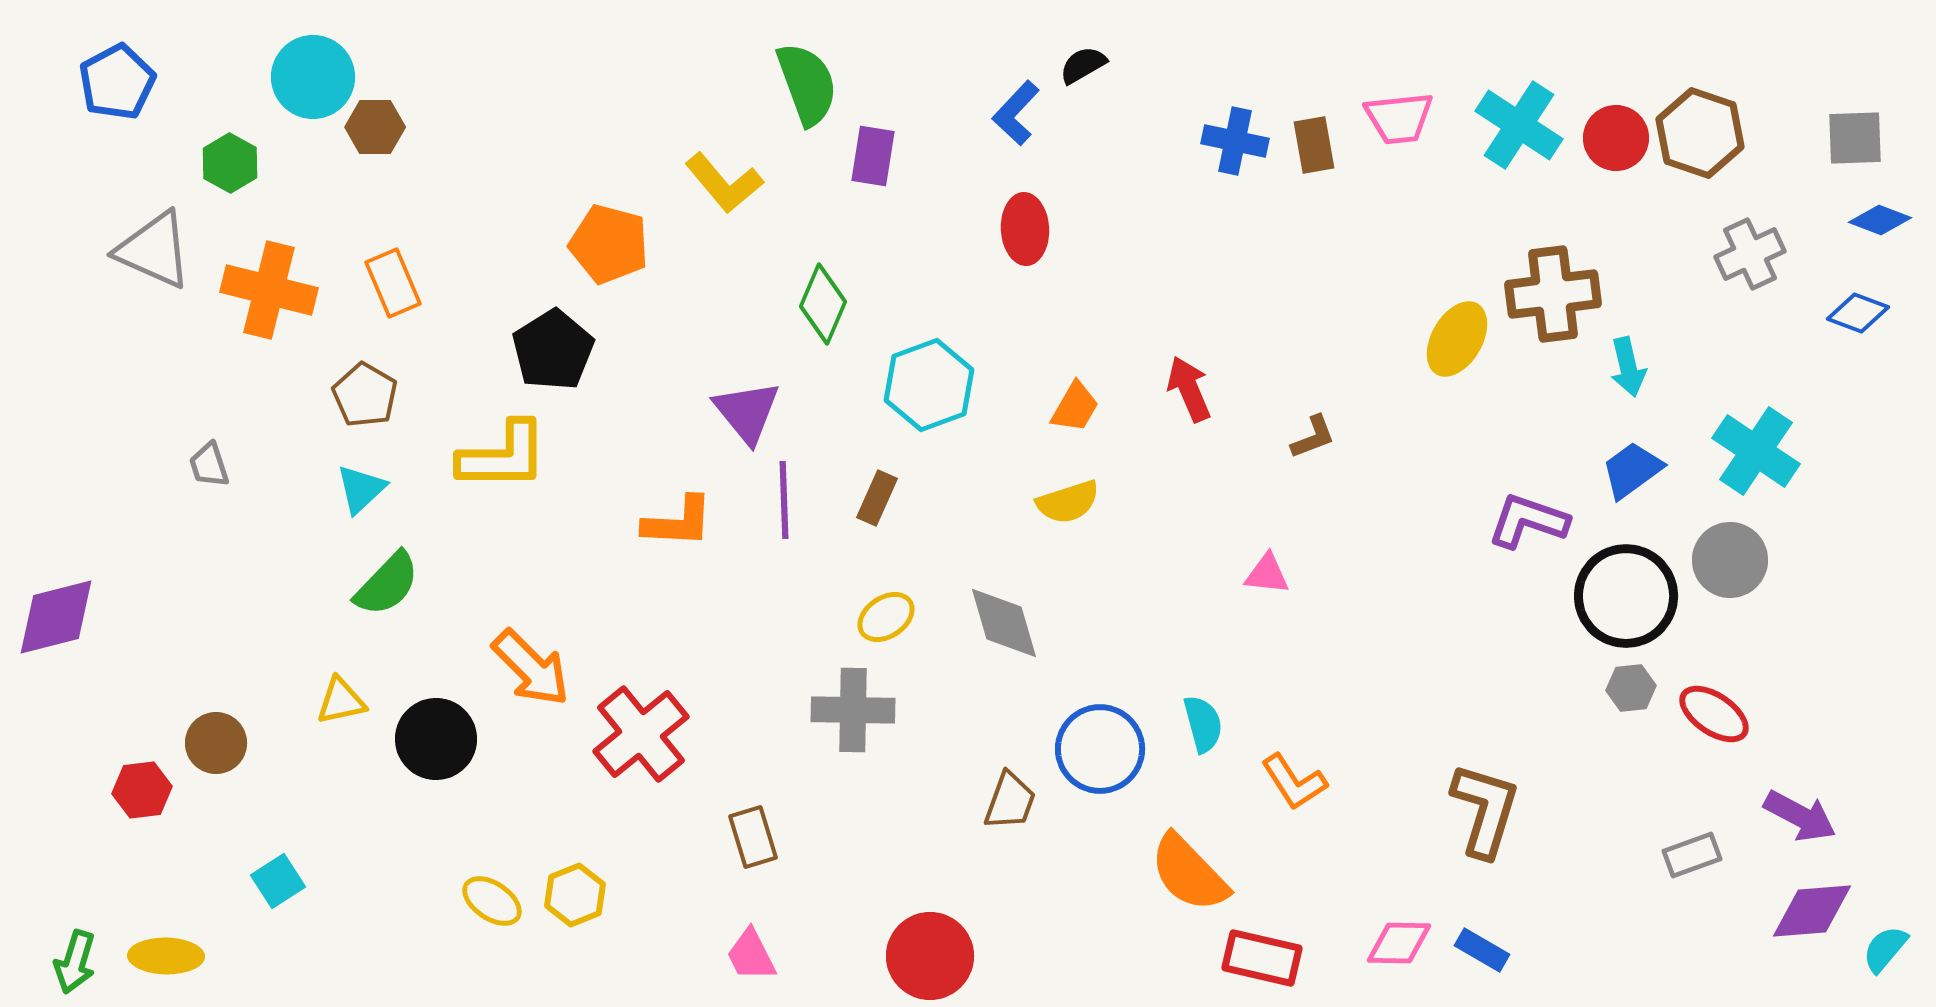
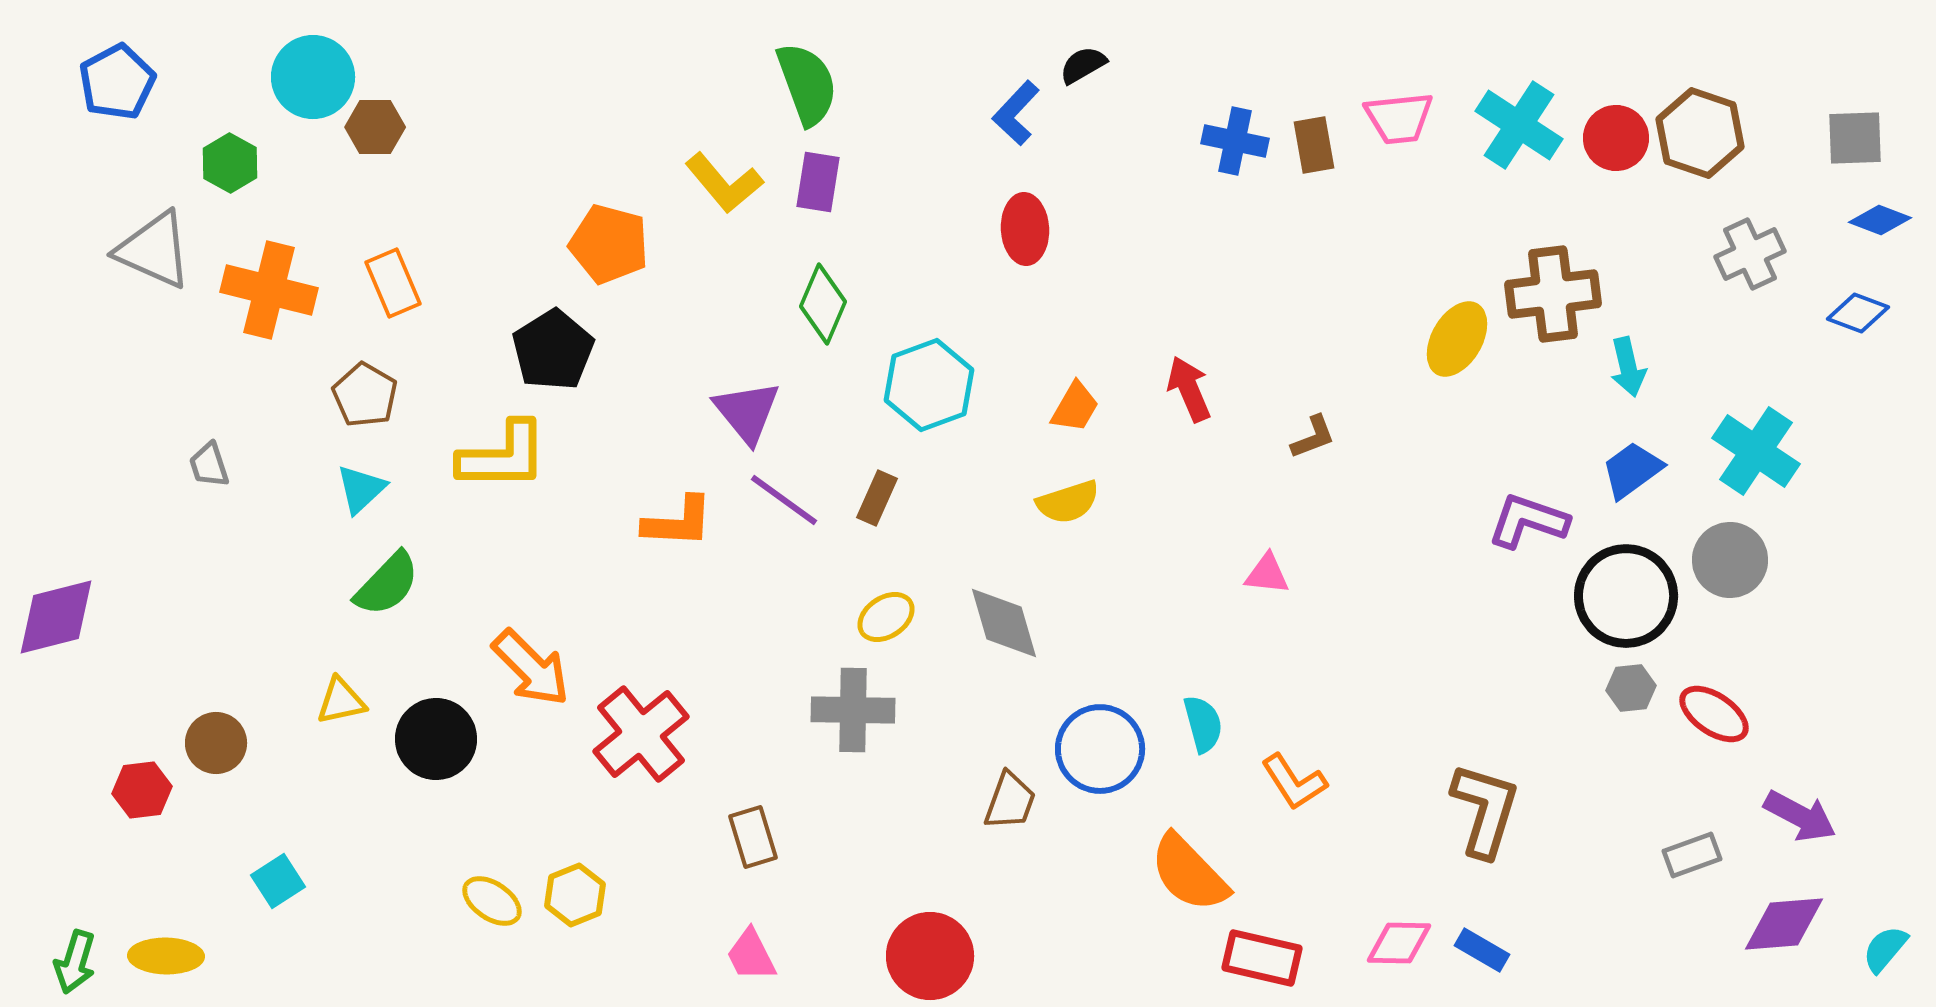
purple rectangle at (873, 156): moved 55 px left, 26 px down
purple line at (784, 500): rotated 52 degrees counterclockwise
purple diamond at (1812, 911): moved 28 px left, 13 px down
